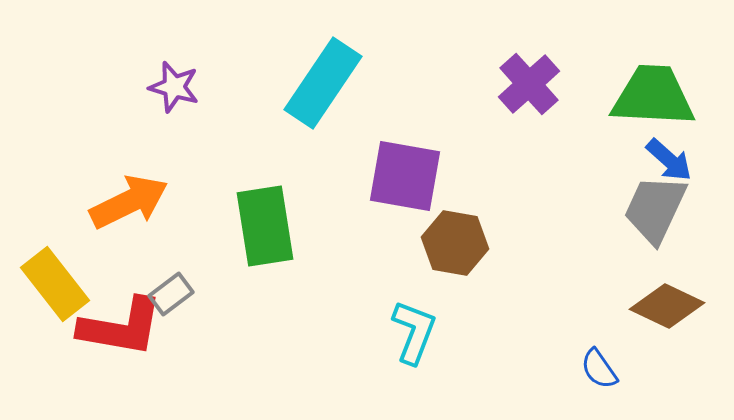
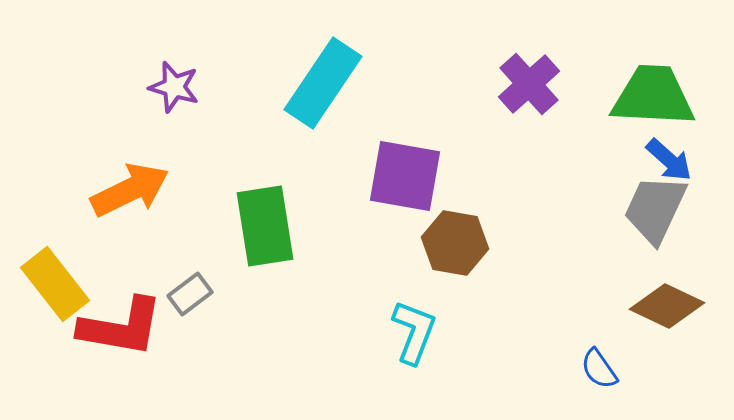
orange arrow: moved 1 px right, 12 px up
gray rectangle: moved 19 px right
